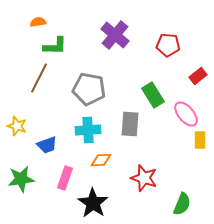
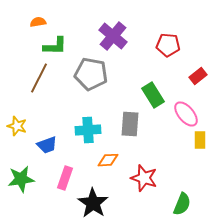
purple cross: moved 2 px left, 1 px down
gray pentagon: moved 2 px right, 15 px up
orange diamond: moved 7 px right
